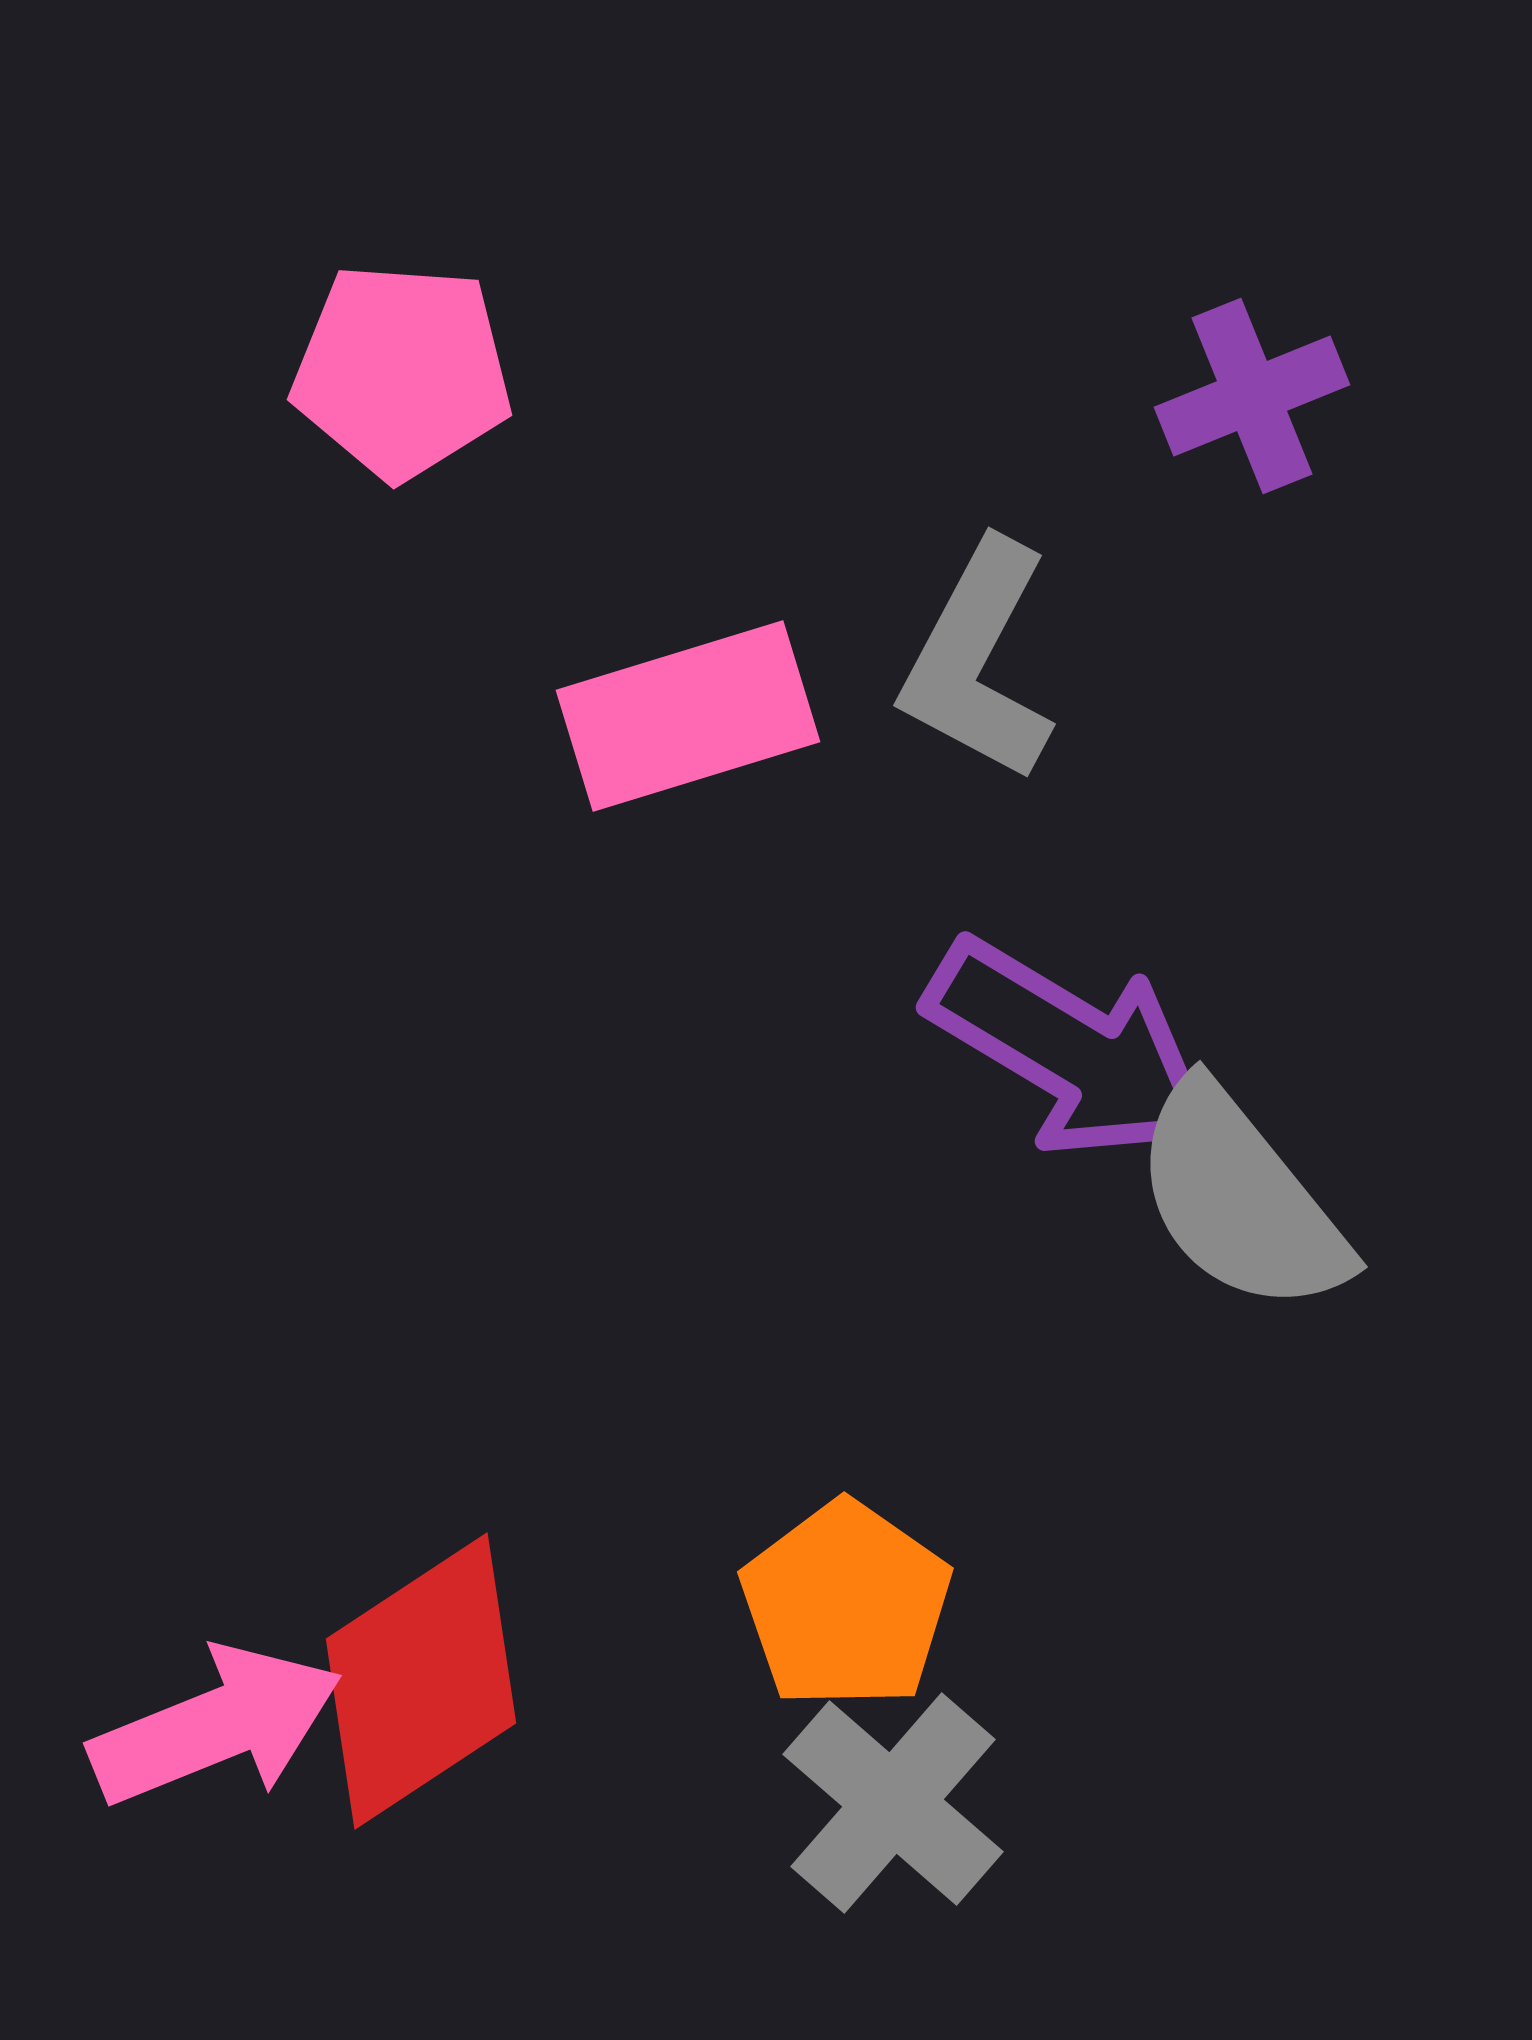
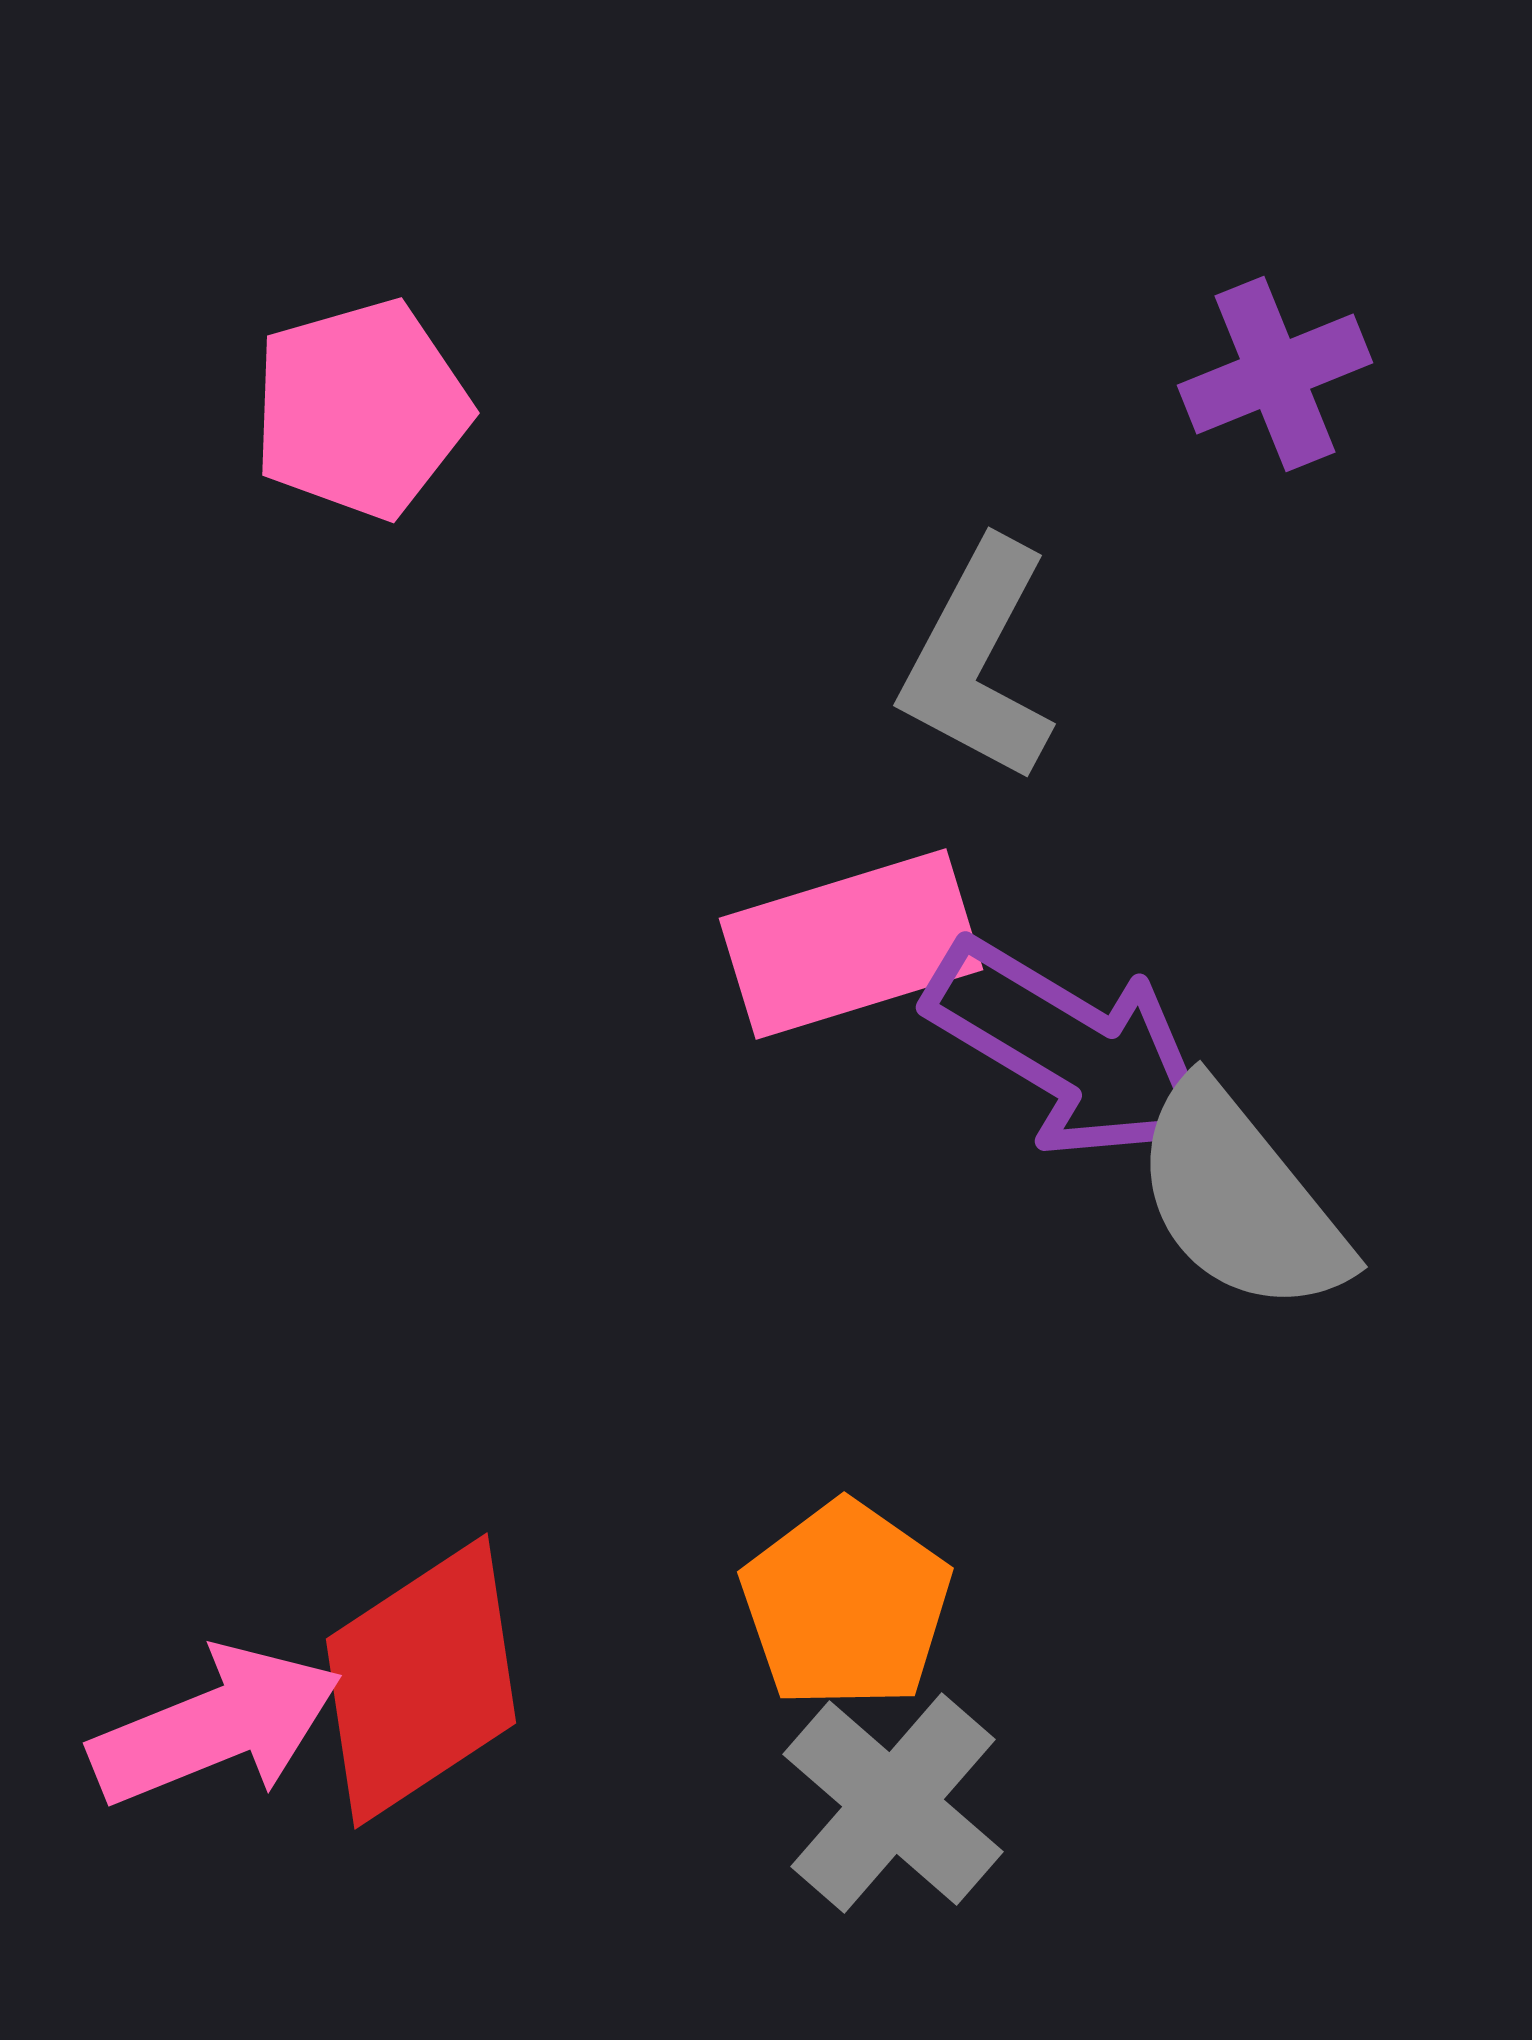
pink pentagon: moved 41 px left, 38 px down; rotated 20 degrees counterclockwise
purple cross: moved 23 px right, 22 px up
pink rectangle: moved 163 px right, 228 px down
